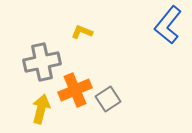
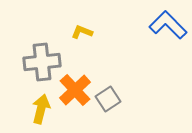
blue L-shape: rotated 96 degrees clockwise
gray cross: rotated 6 degrees clockwise
orange cross: rotated 20 degrees counterclockwise
